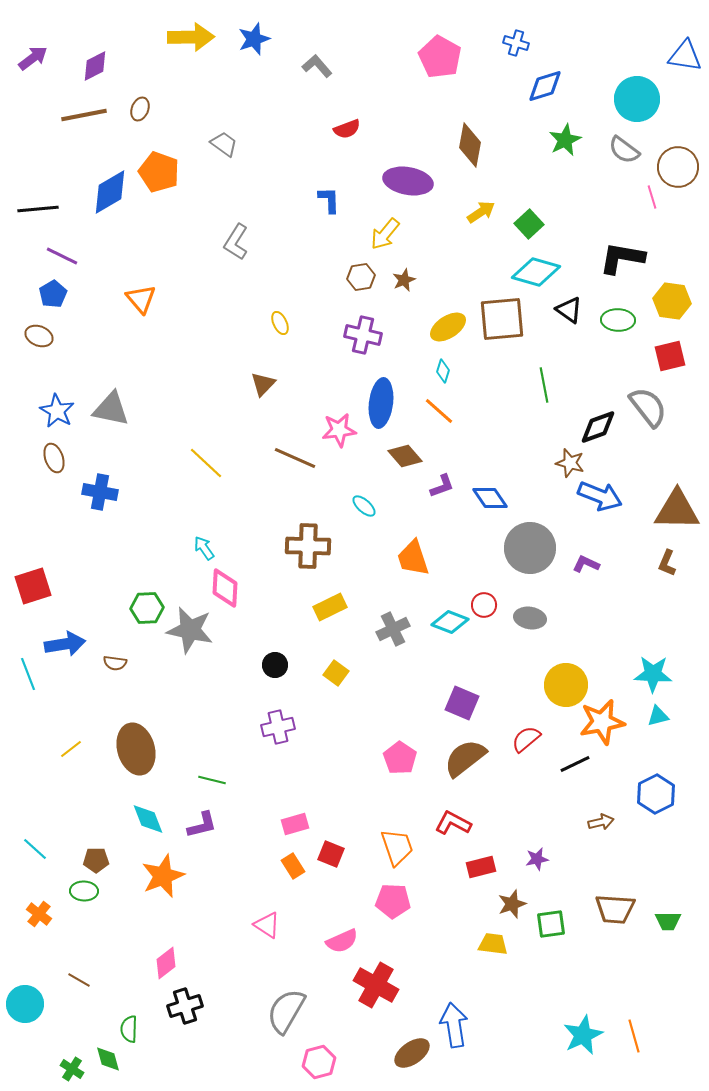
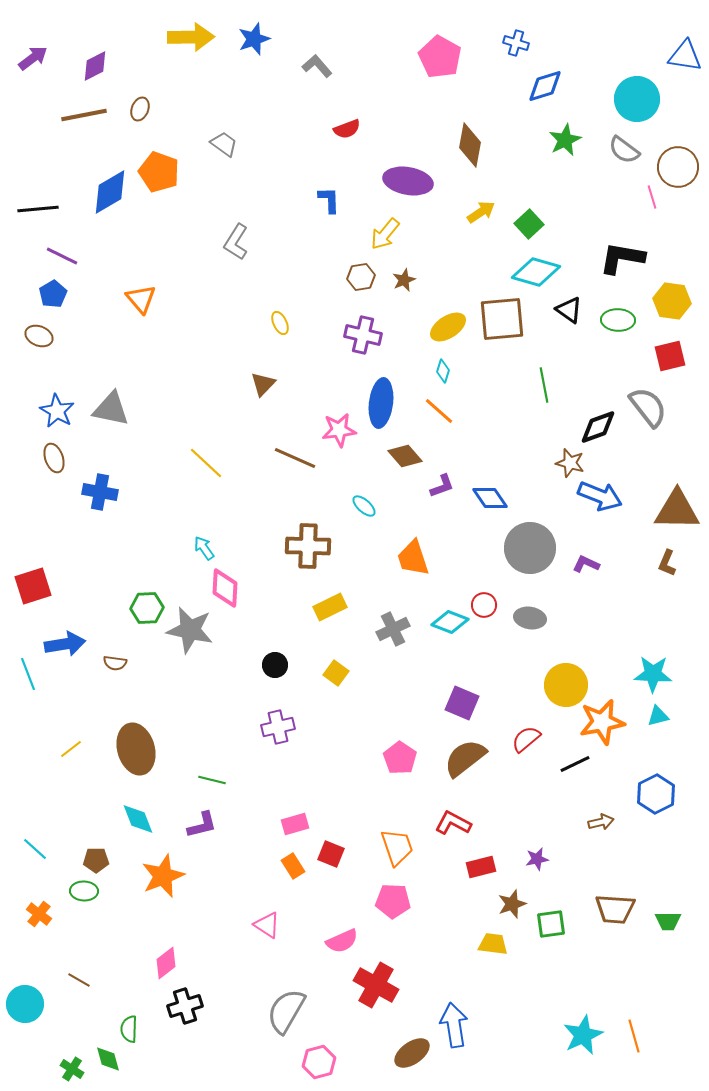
cyan diamond at (148, 819): moved 10 px left
